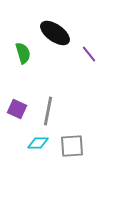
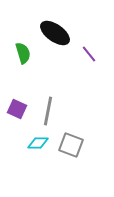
gray square: moved 1 px left, 1 px up; rotated 25 degrees clockwise
